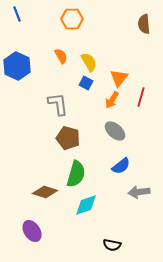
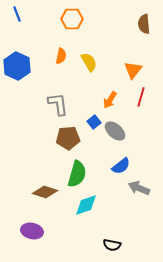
orange semicircle: rotated 42 degrees clockwise
orange triangle: moved 14 px right, 8 px up
blue square: moved 8 px right, 39 px down; rotated 24 degrees clockwise
orange arrow: moved 2 px left
brown pentagon: rotated 20 degrees counterclockwise
green semicircle: moved 1 px right
gray arrow: moved 4 px up; rotated 30 degrees clockwise
purple ellipse: rotated 45 degrees counterclockwise
